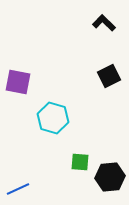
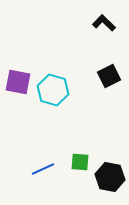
cyan hexagon: moved 28 px up
black hexagon: rotated 16 degrees clockwise
blue line: moved 25 px right, 20 px up
